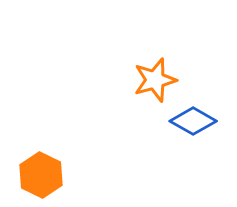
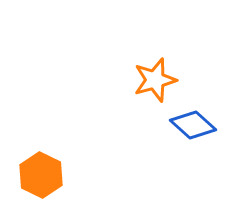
blue diamond: moved 4 px down; rotated 12 degrees clockwise
